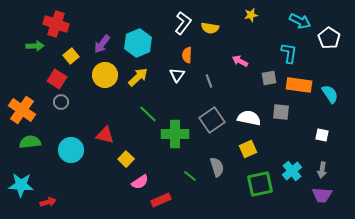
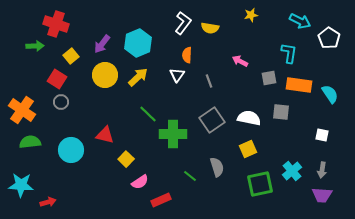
green cross at (175, 134): moved 2 px left
